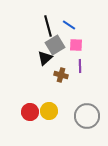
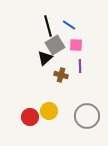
red circle: moved 5 px down
